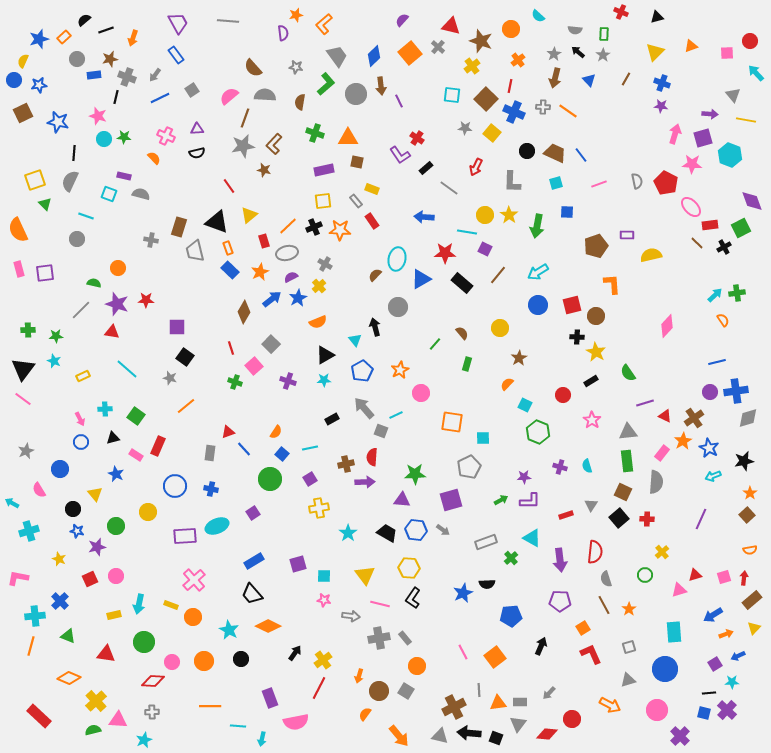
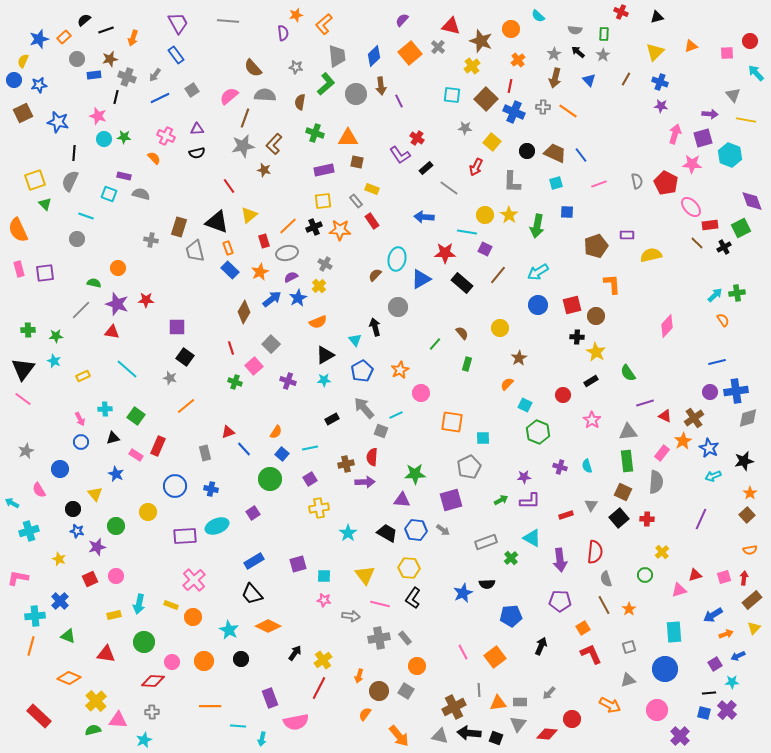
gray trapezoid at (337, 56): rotated 30 degrees clockwise
blue cross at (662, 83): moved 2 px left, 1 px up
yellow square at (492, 133): moved 9 px down
gray rectangle at (210, 453): moved 5 px left; rotated 21 degrees counterclockwise
